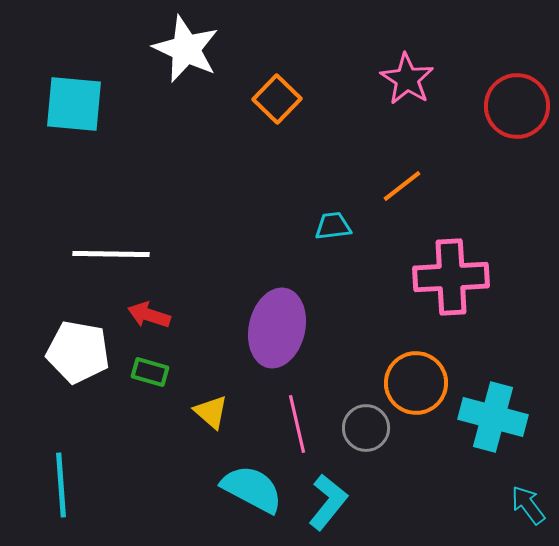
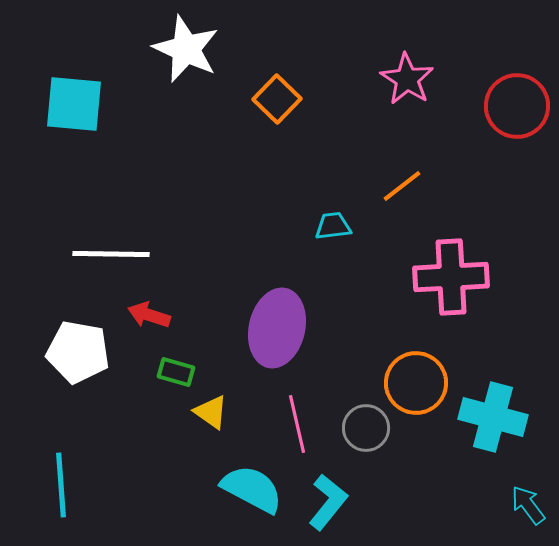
green rectangle: moved 26 px right
yellow triangle: rotated 6 degrees counterclockwise
